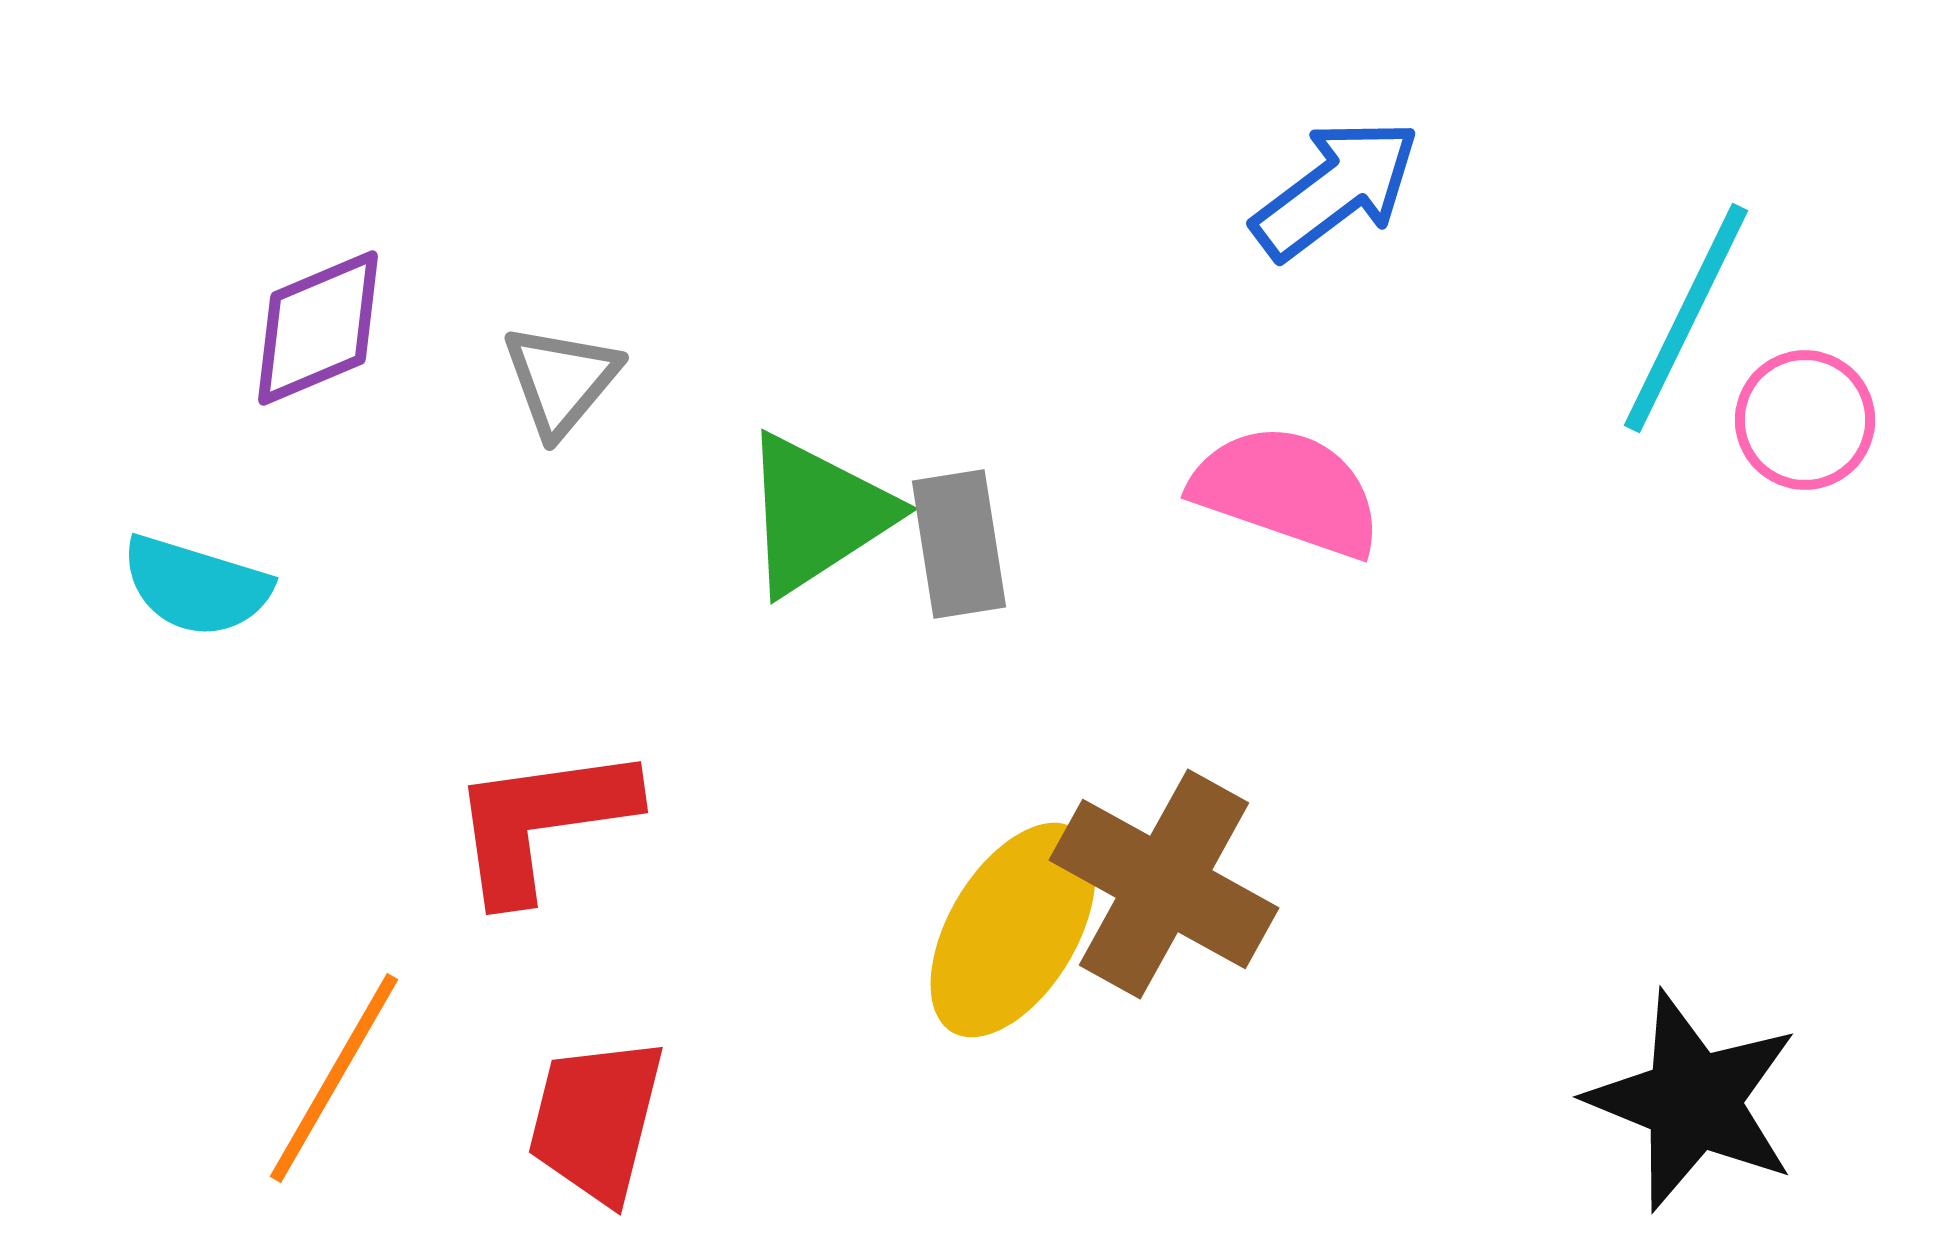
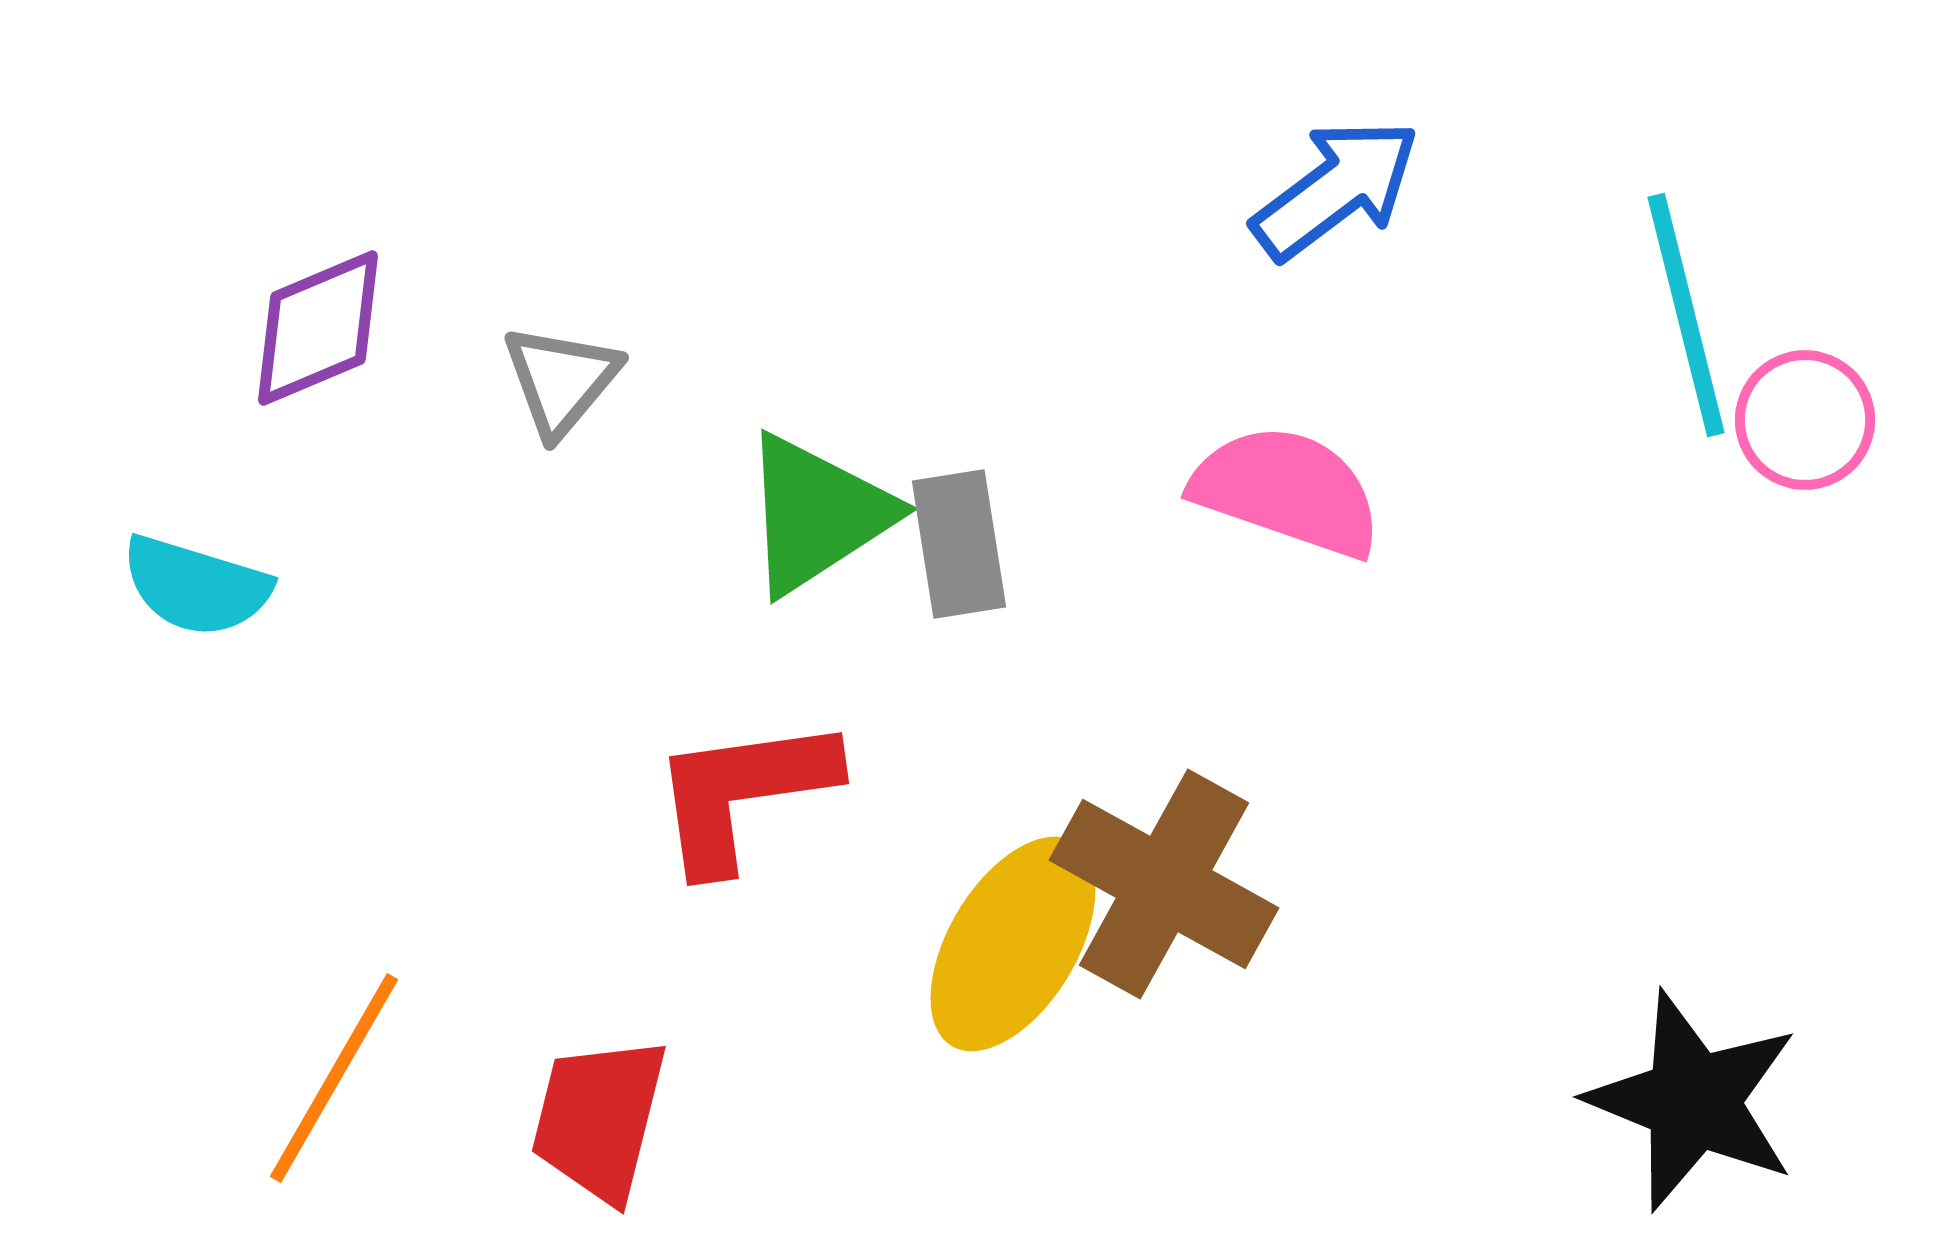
cyan line: moved 3 px up; rotated 40 degrees counterclockwise
red L-shape: moved 201 px right, 29 px up
yellow ellipse: moved 14 px down
red trapezoid: moved 3 px right, 1 px up
